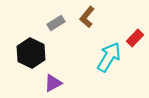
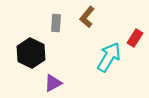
gray rectangle: rotated 54 degrees counterclockwise
red rectangle: rotated 12 degrees counterclockwise
